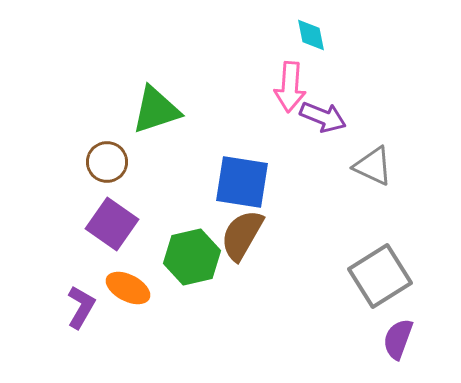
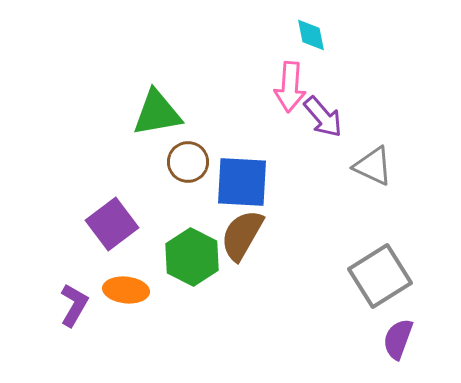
green triangle: moved 1 px right, 3 px down; rotated 8 degrees clockwise
purple arrow: rotated 27 degrees clockwise
brown circle: moved 81 px right
blue square: rotated 6 degrees counterclockwise
purple square: rotated 18 degrees clockwise
green hexagon: rotated 20 degrees counterclockwise
orange ellipse: moved 2 px left, 2 px down; rotated 21 degrees counterclockwise
purple L-shape: moved 7 px left, 2 px up
